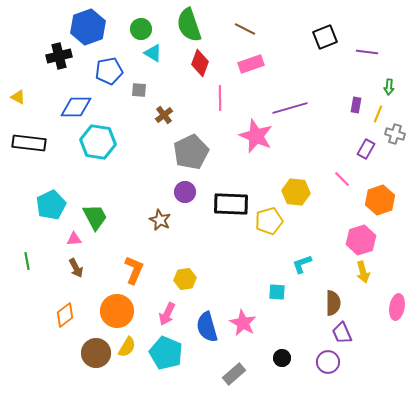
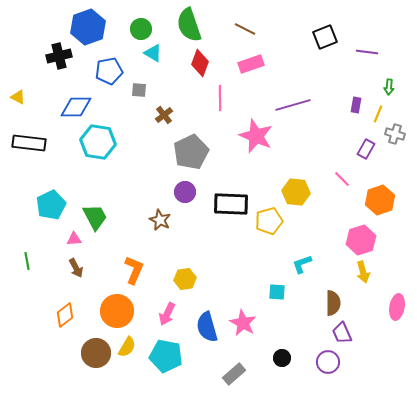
purple line at (290, 108): moved 3 px right, 3 px up
cyan pentagon at (166, 353): moved 3 px down; rotated 12 degrees counterclockwise
